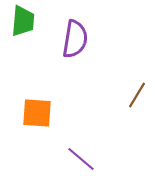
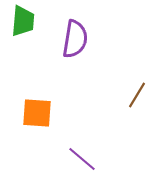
purple line: moved 1 px right
